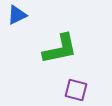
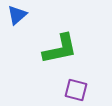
blue triangle: rotated 15 degrees counterclockwise
